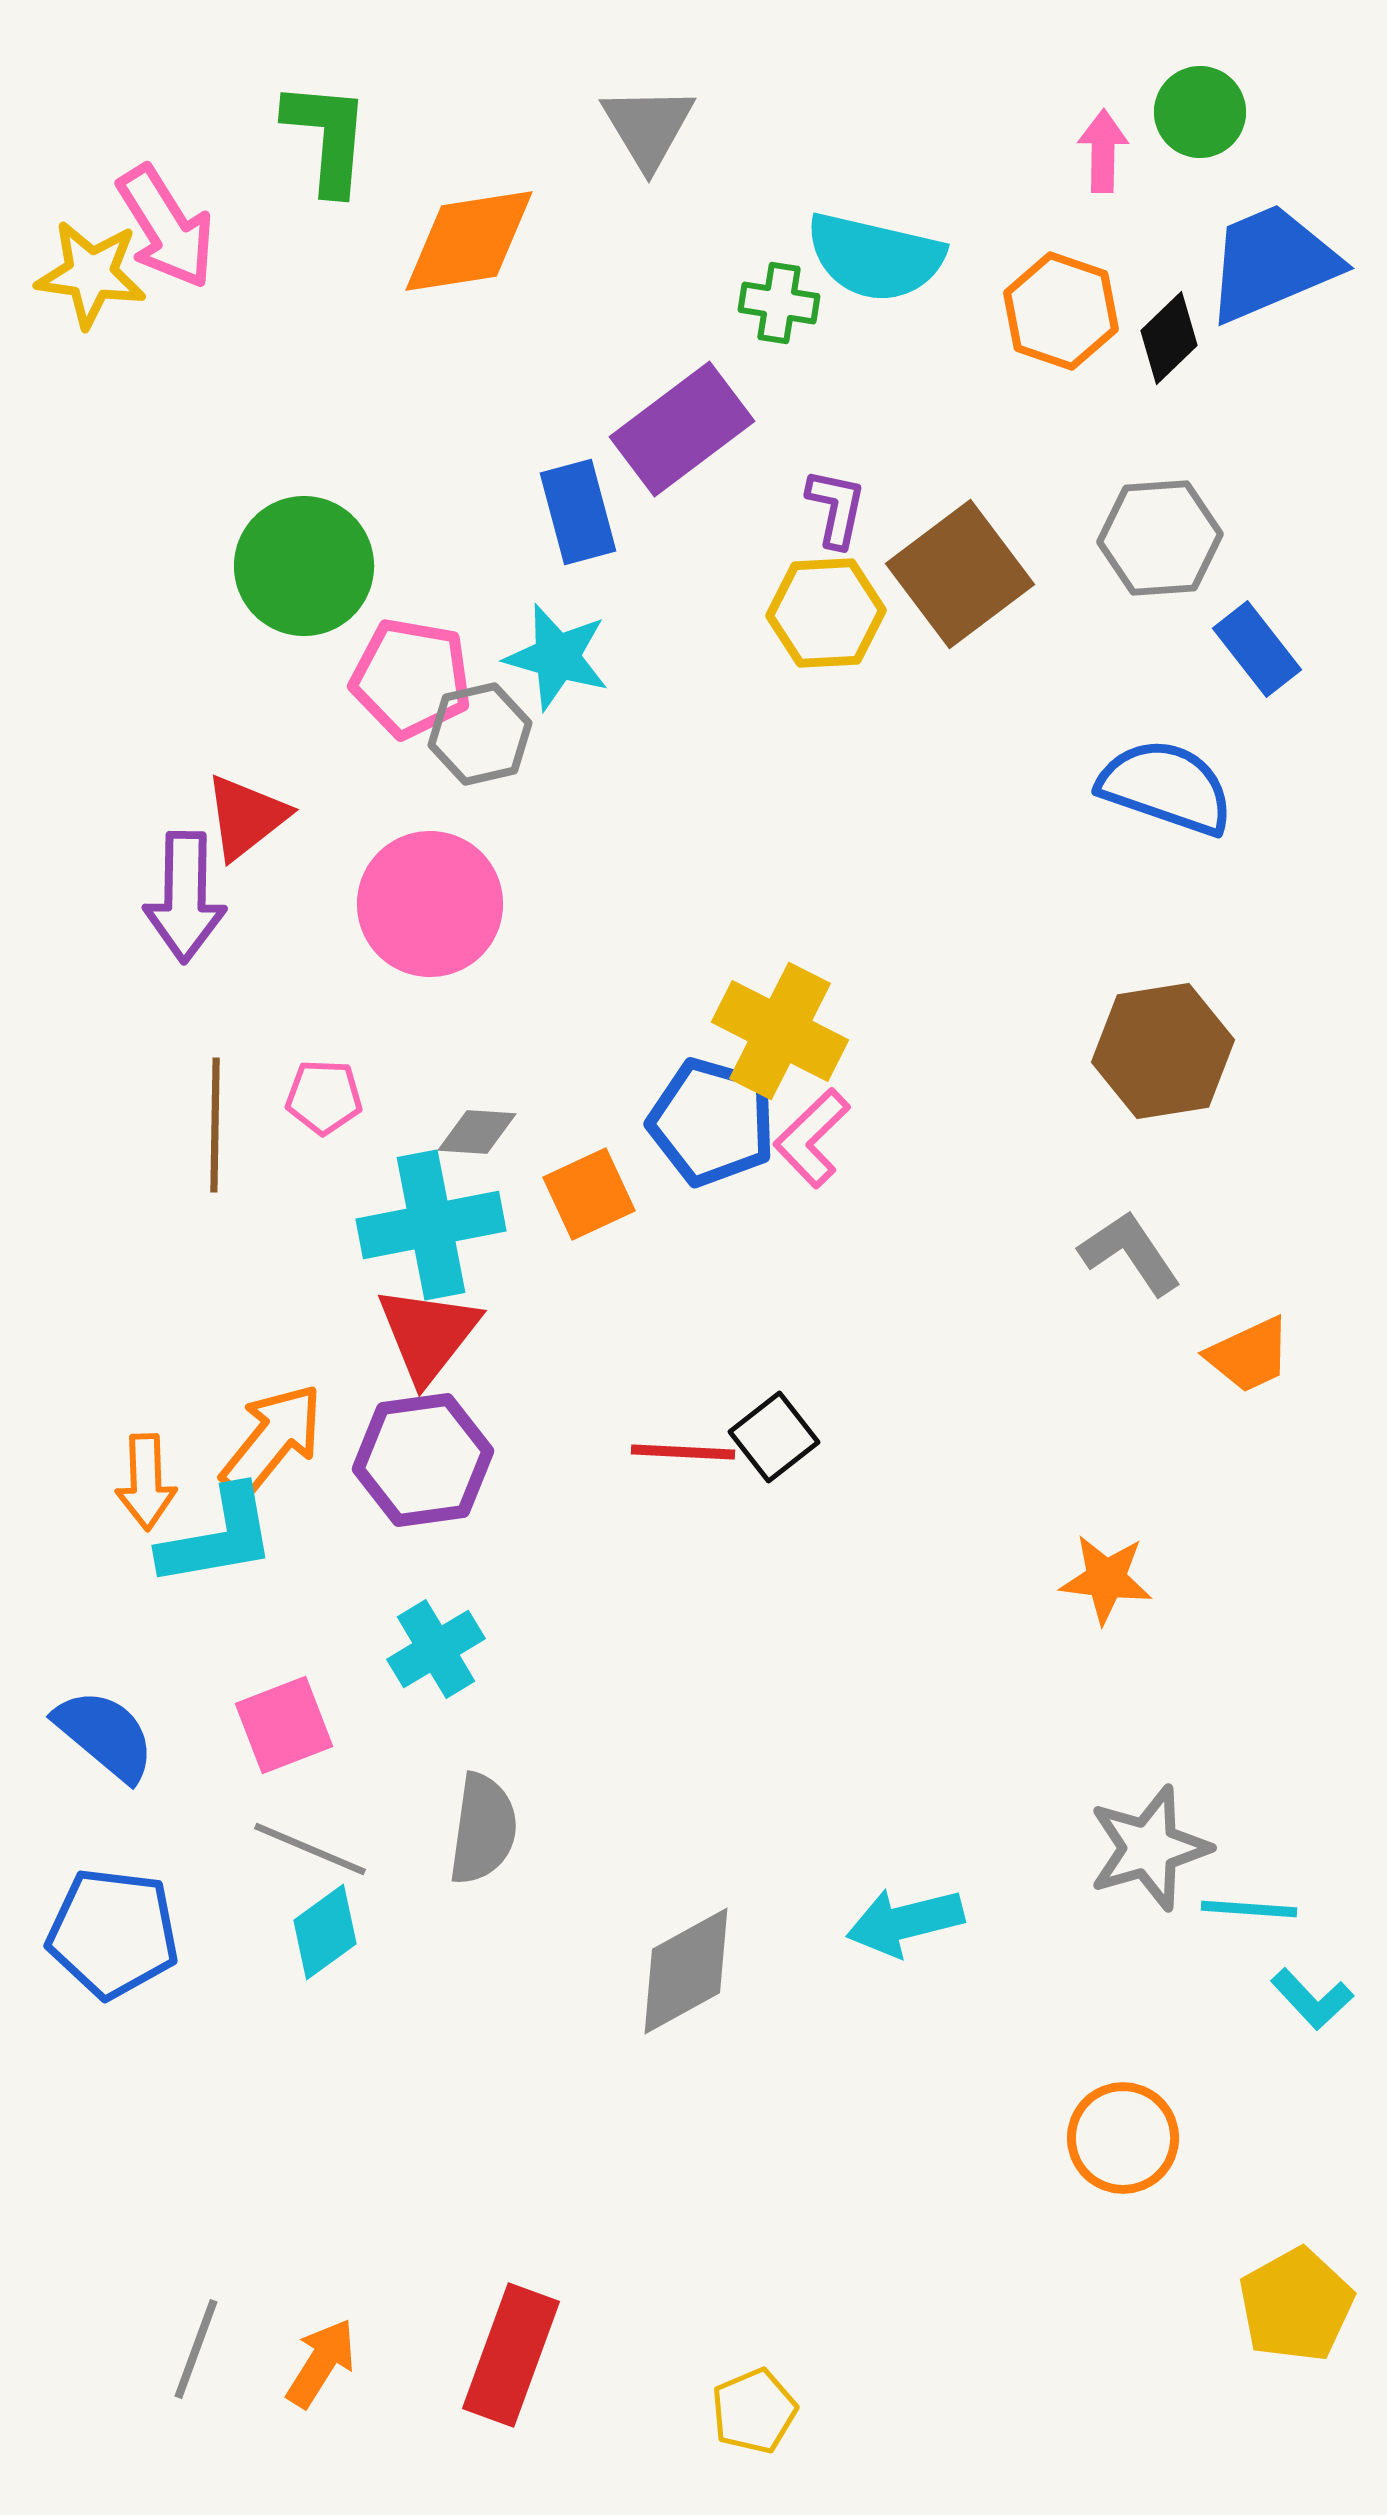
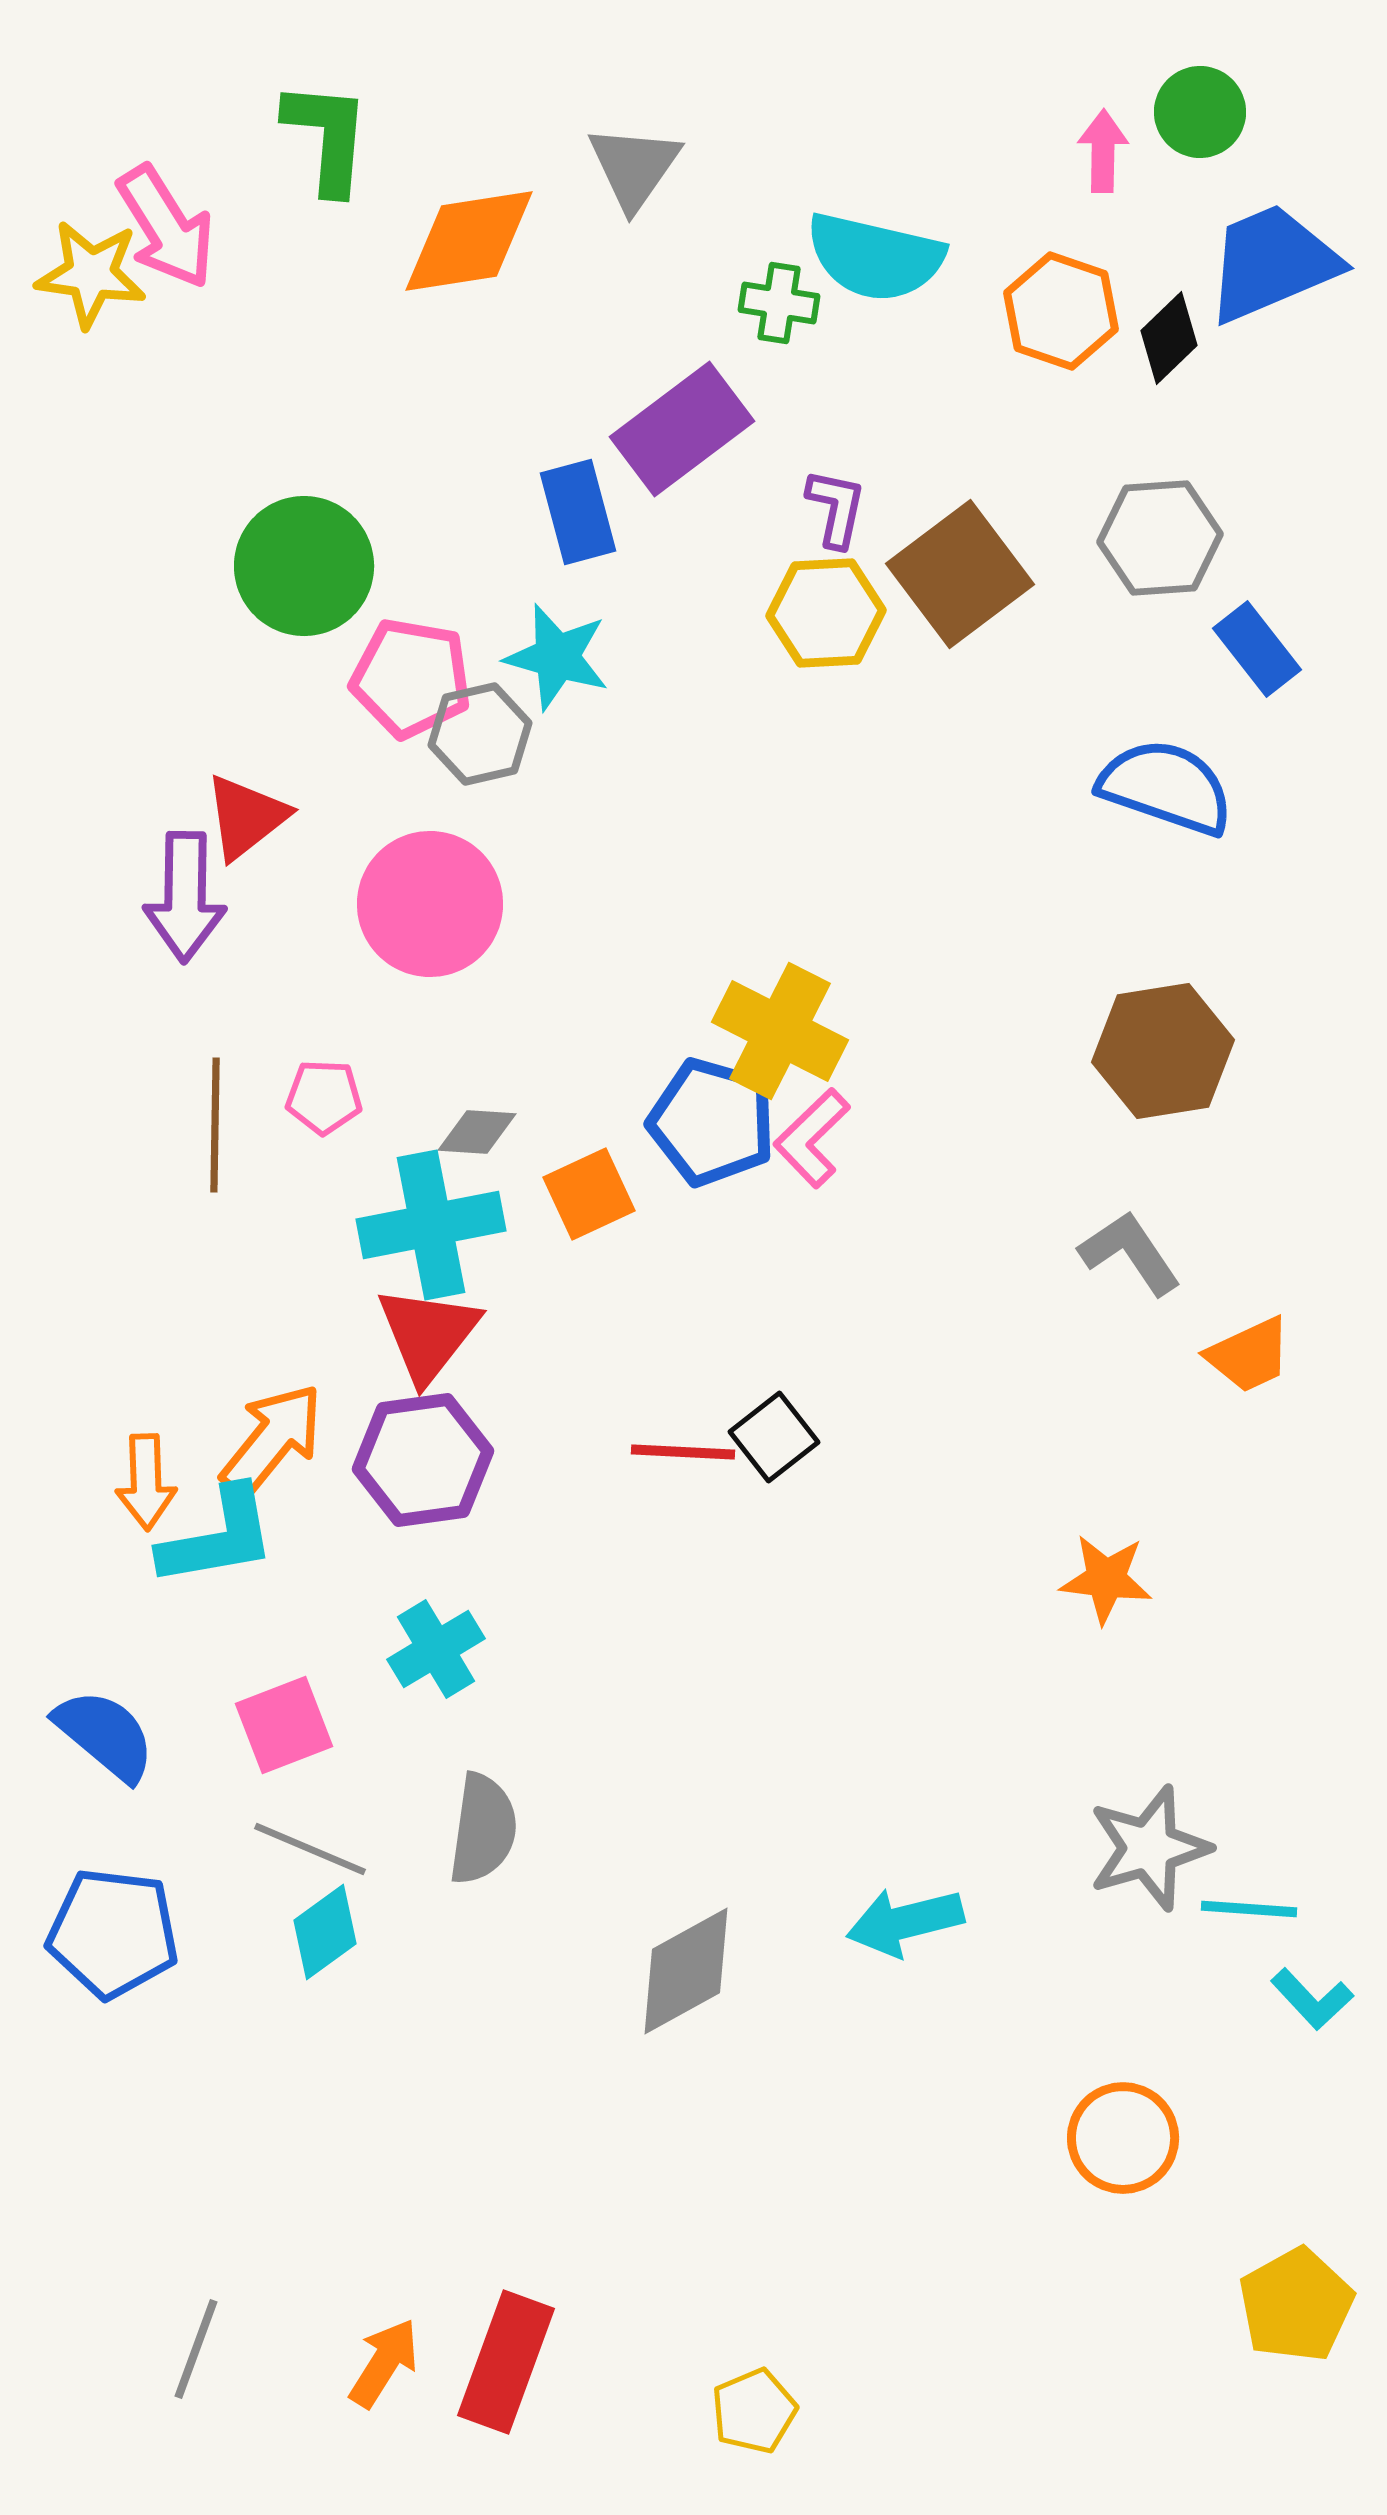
gray triangle at (648, 127): moved 14 px left, 40 px down; rotated 6 degrees clockwise
red rectangle at (511, 2355): moved 5 px left, 7 px down
orange arrow at (321, 2363): moved 63 px right
